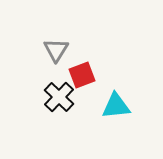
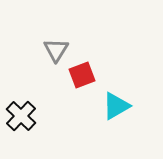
black cross: moved 38 px left, 19 px down
cyan triangle: rotated 24 degrees counterclockwise
